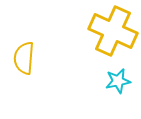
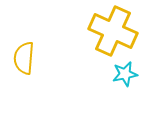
cyan star: moved 7 px right, 7 px up
